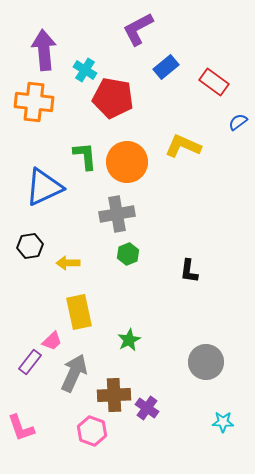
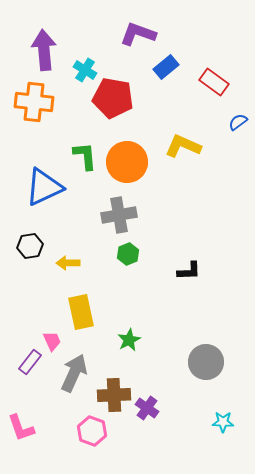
purple L-shape: moved 5 px down; rotated 48 degrees clockwise
gray cross: moved 2 px right, 1 px down
black L-shape: rotated 100 degrees counterclockwise
yellow rectangle: moved 2 px right
pink trapezoid: rotated 70 degrees counterclockwise
